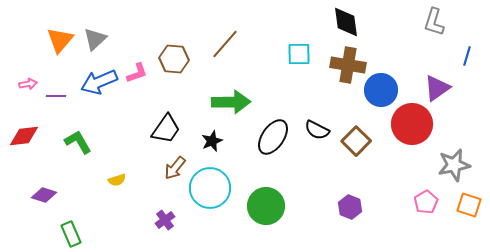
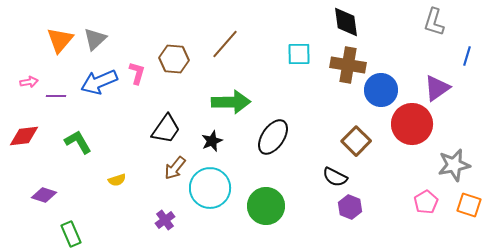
pink L-shape: rotated 55 degrees counterclockwise
pink arrow: moved 1 px right, 2 px up
black semicircle: moved 18 px right, 47 px down
